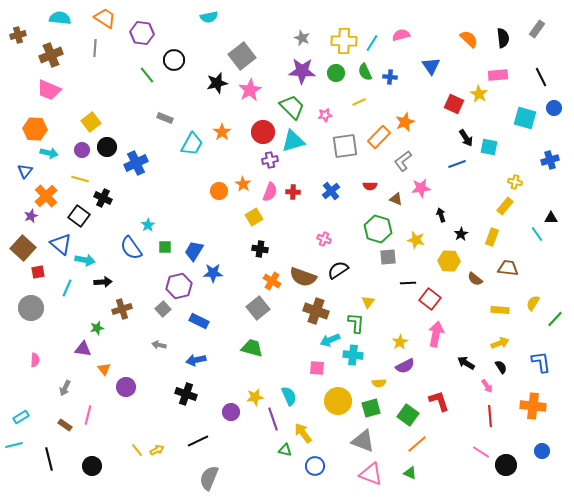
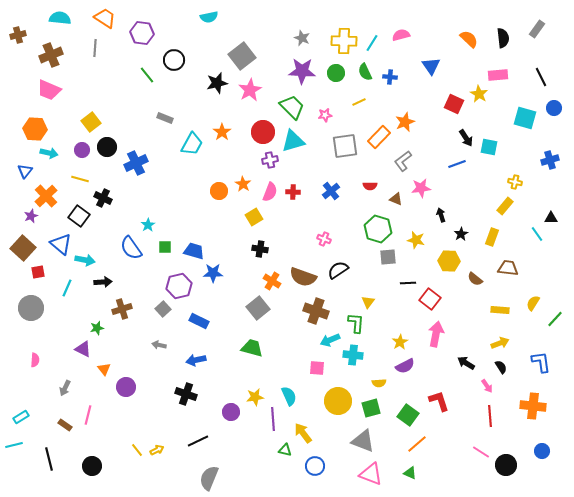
blue trapezoid at (194, 251): rotated 75 degrees clockwise
purple triangle at (83, 349): rotated 18 degrees clockwise
purple line at (273, 419): rotated 15 degrees clockwise
